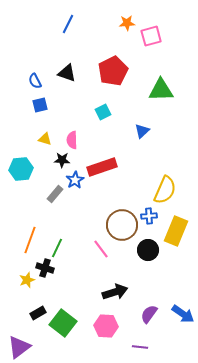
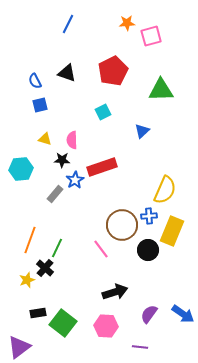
yellow rectangle: moved 4 px left
black cross: rotated 24 degrees clockwise
black rectangle: rotated 21 degrees clockwise
